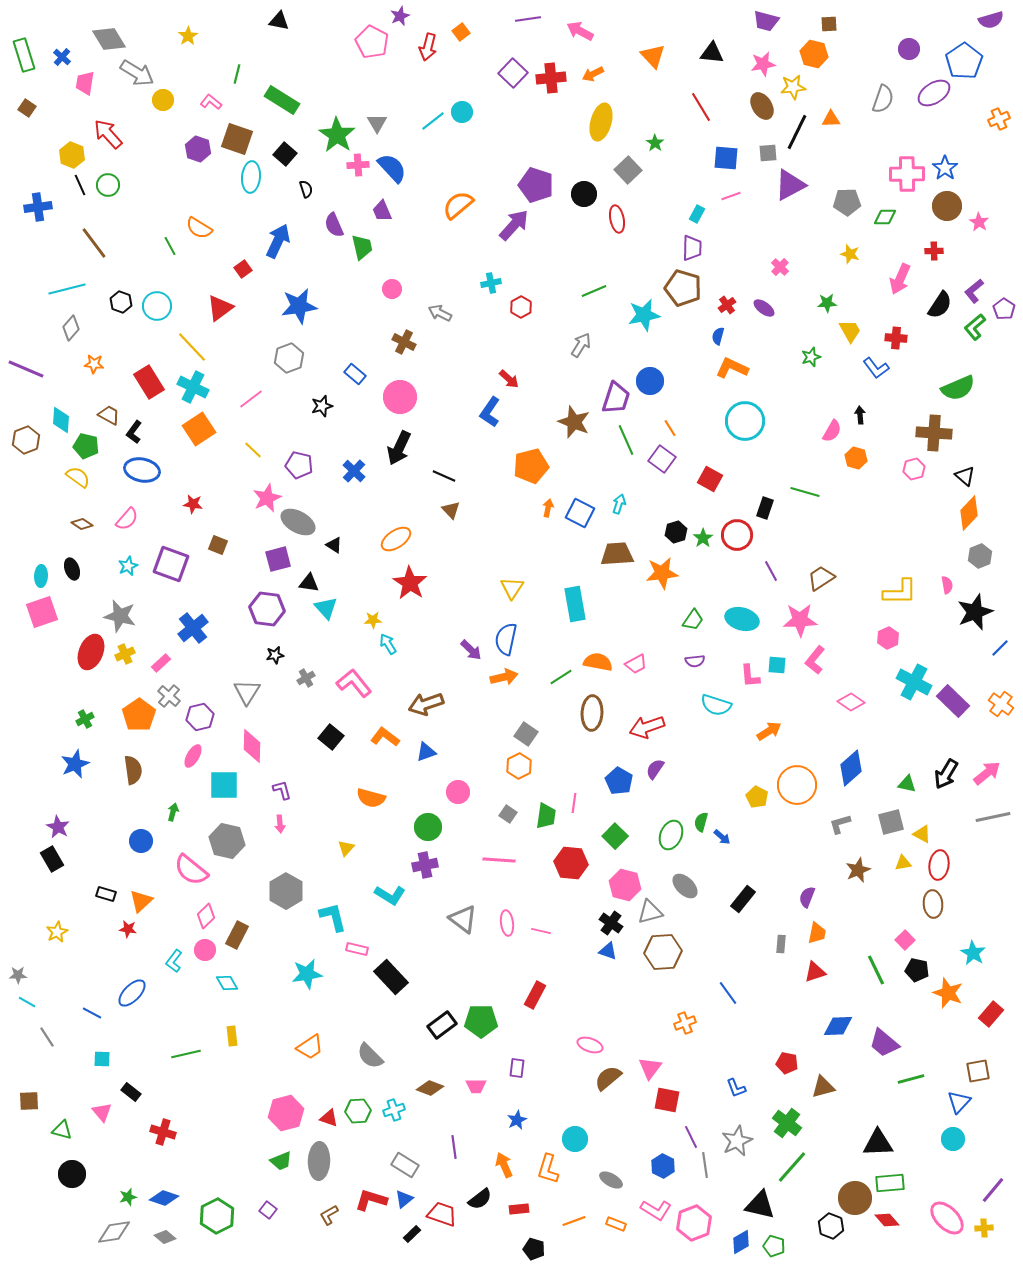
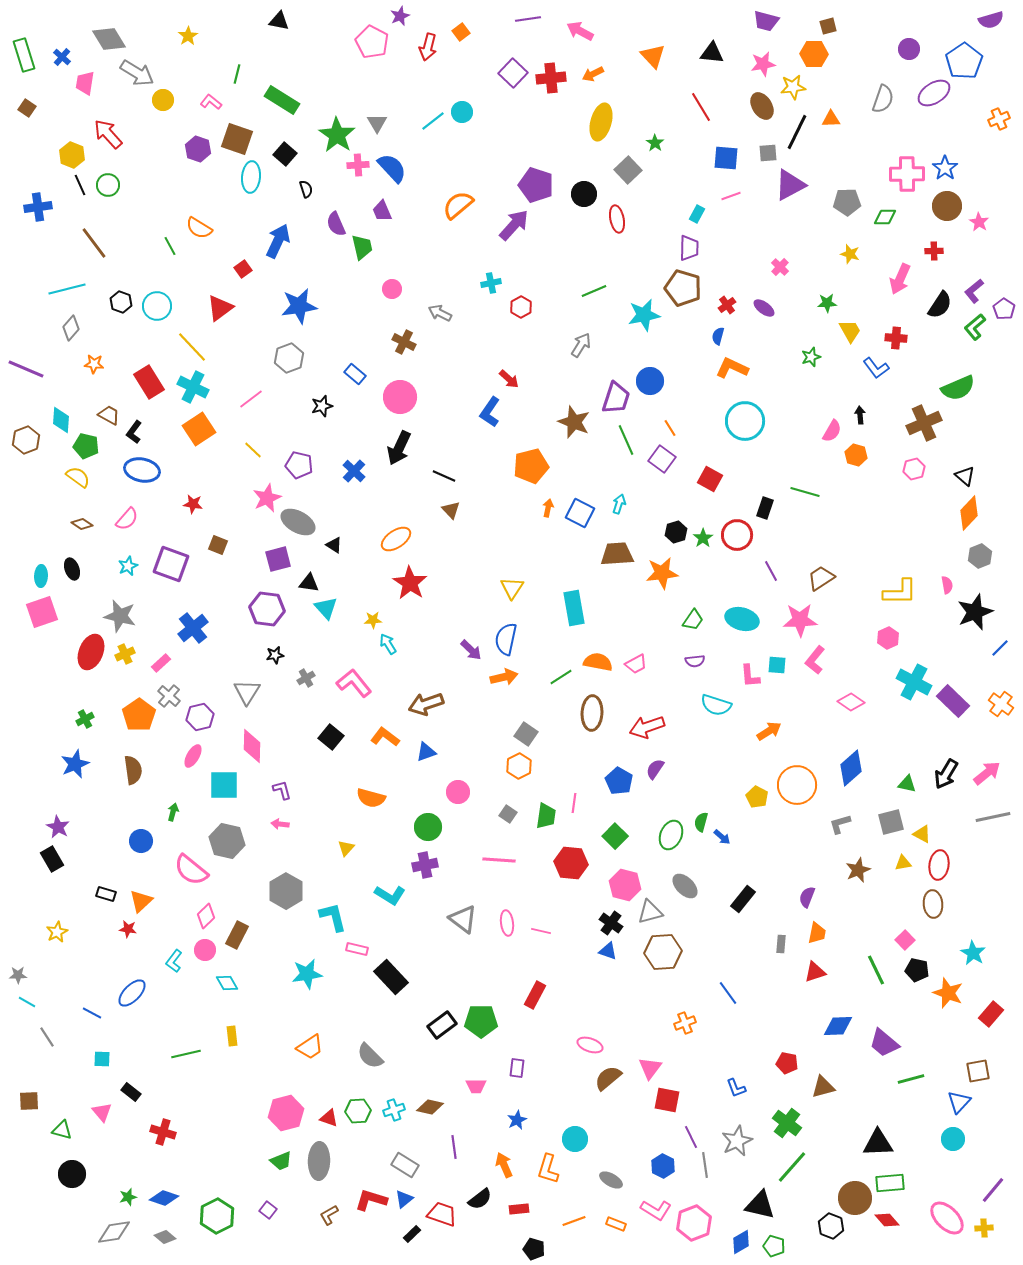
brown square at (829, 24): moved 1 px left, 2 px down; rotated 12 degrees counterclockwise
orange hexagon at (814, 54): rotated 12 degrees counterclockwise
purple semicircle at (334, 225): moved 2 px right, 1 px up
purple trapezoid at (692, 248): moved 3 px left
brown cross at (934, 433): moved 10 px left, 10 px up; rotated 28 degrees counterclockwise
orange hexagon at (856, 458): moved 3 px up
cyan rectangle at (575, 604): moved 1 px left, 4 px down
pink arrow at (280, 824): rotated 102 degrees clockwise
brown diamond at (430, 1088): moved 19 px down; rotated 8 degrees counterclockwise
